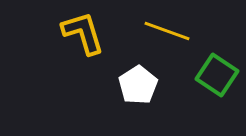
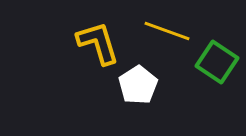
yellow L-shape: moved 15 px right, 10 px down
green square: moved 13 px up
